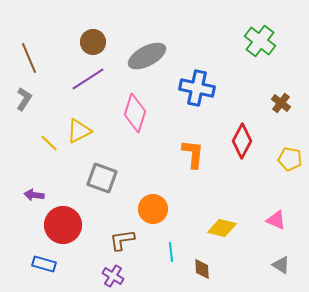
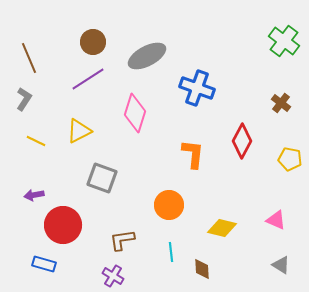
green cross: moved 24 px right
blue cross: rotated 8 degrees clockwise
yellow line: moved 13 px left, 2 px up; rotated 18 degrees counterclockwise
purple arrow: rotated 18 degrees counterclockwise
orange circle: moved 16 px right, 4 px up
